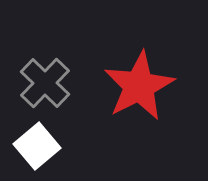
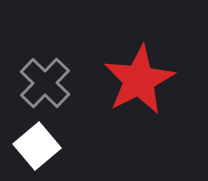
red star: moved 6 px up
